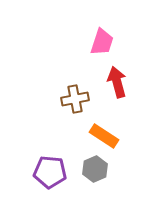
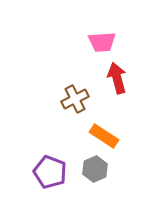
pink trapezoid: rotated 68 degrees clockwise
red arrow: moved 4 px up
brown cross: rotated 16 degrees counterclockwise
purple pentagon: rotated 16 degrees clockwise
